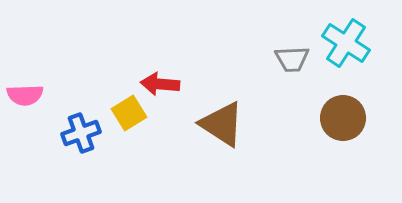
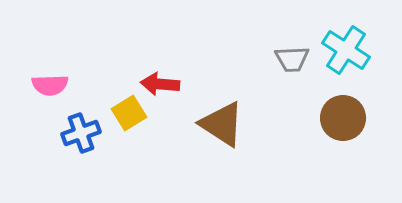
cyan cross: moved 7 px down
pink semicircle: moved 25 px right, 10 px up
